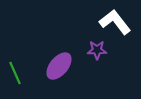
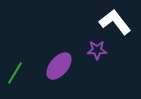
green line: rotated 55 degrees clockwise
